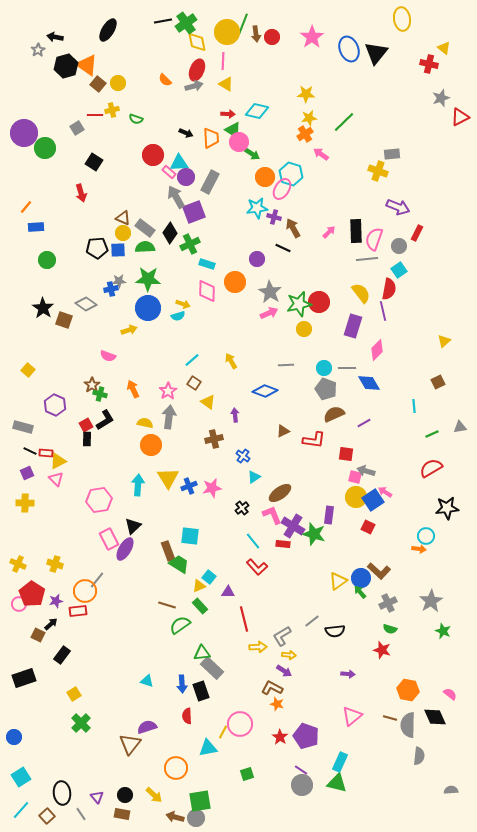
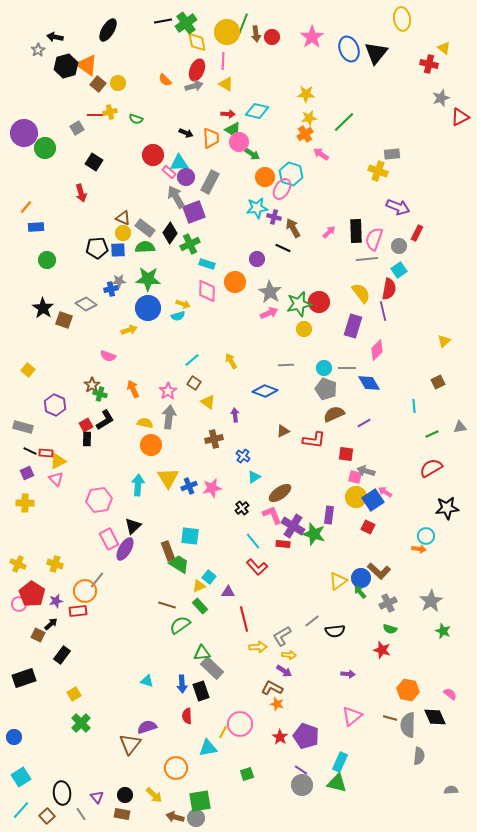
yellow cross at (112, 110): moved 2 px left, 2 px down
